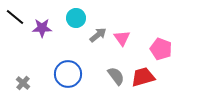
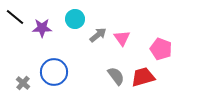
cyan circle: moved 1 px left, 1 px down
blue circle: moved 14 px left, 2 px up
